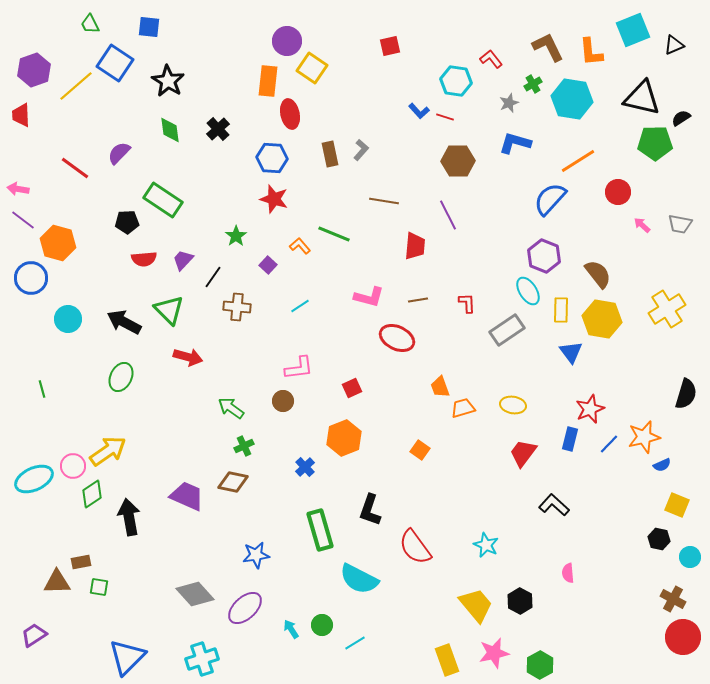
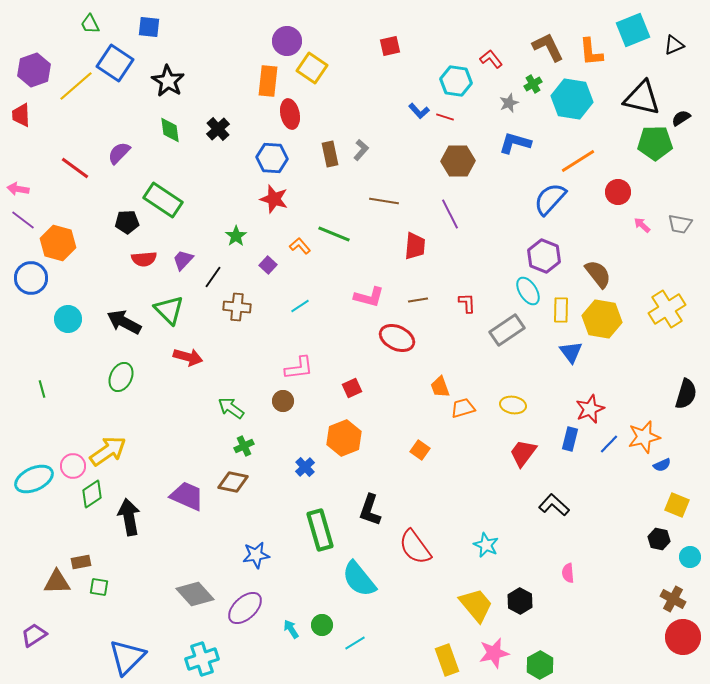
purple line at (448, 215): moved 2 px right, 1 px up
cyan semicircle at (359, 579): rotated 24 degrees clockwise
